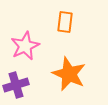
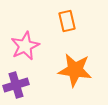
orange rectangle: moved 2 px right, 1 px up; rotated 20 degrees counterclockwise
orange star: moved 6 px right, 4 px up; rotated 16 degrees counterclockwise
